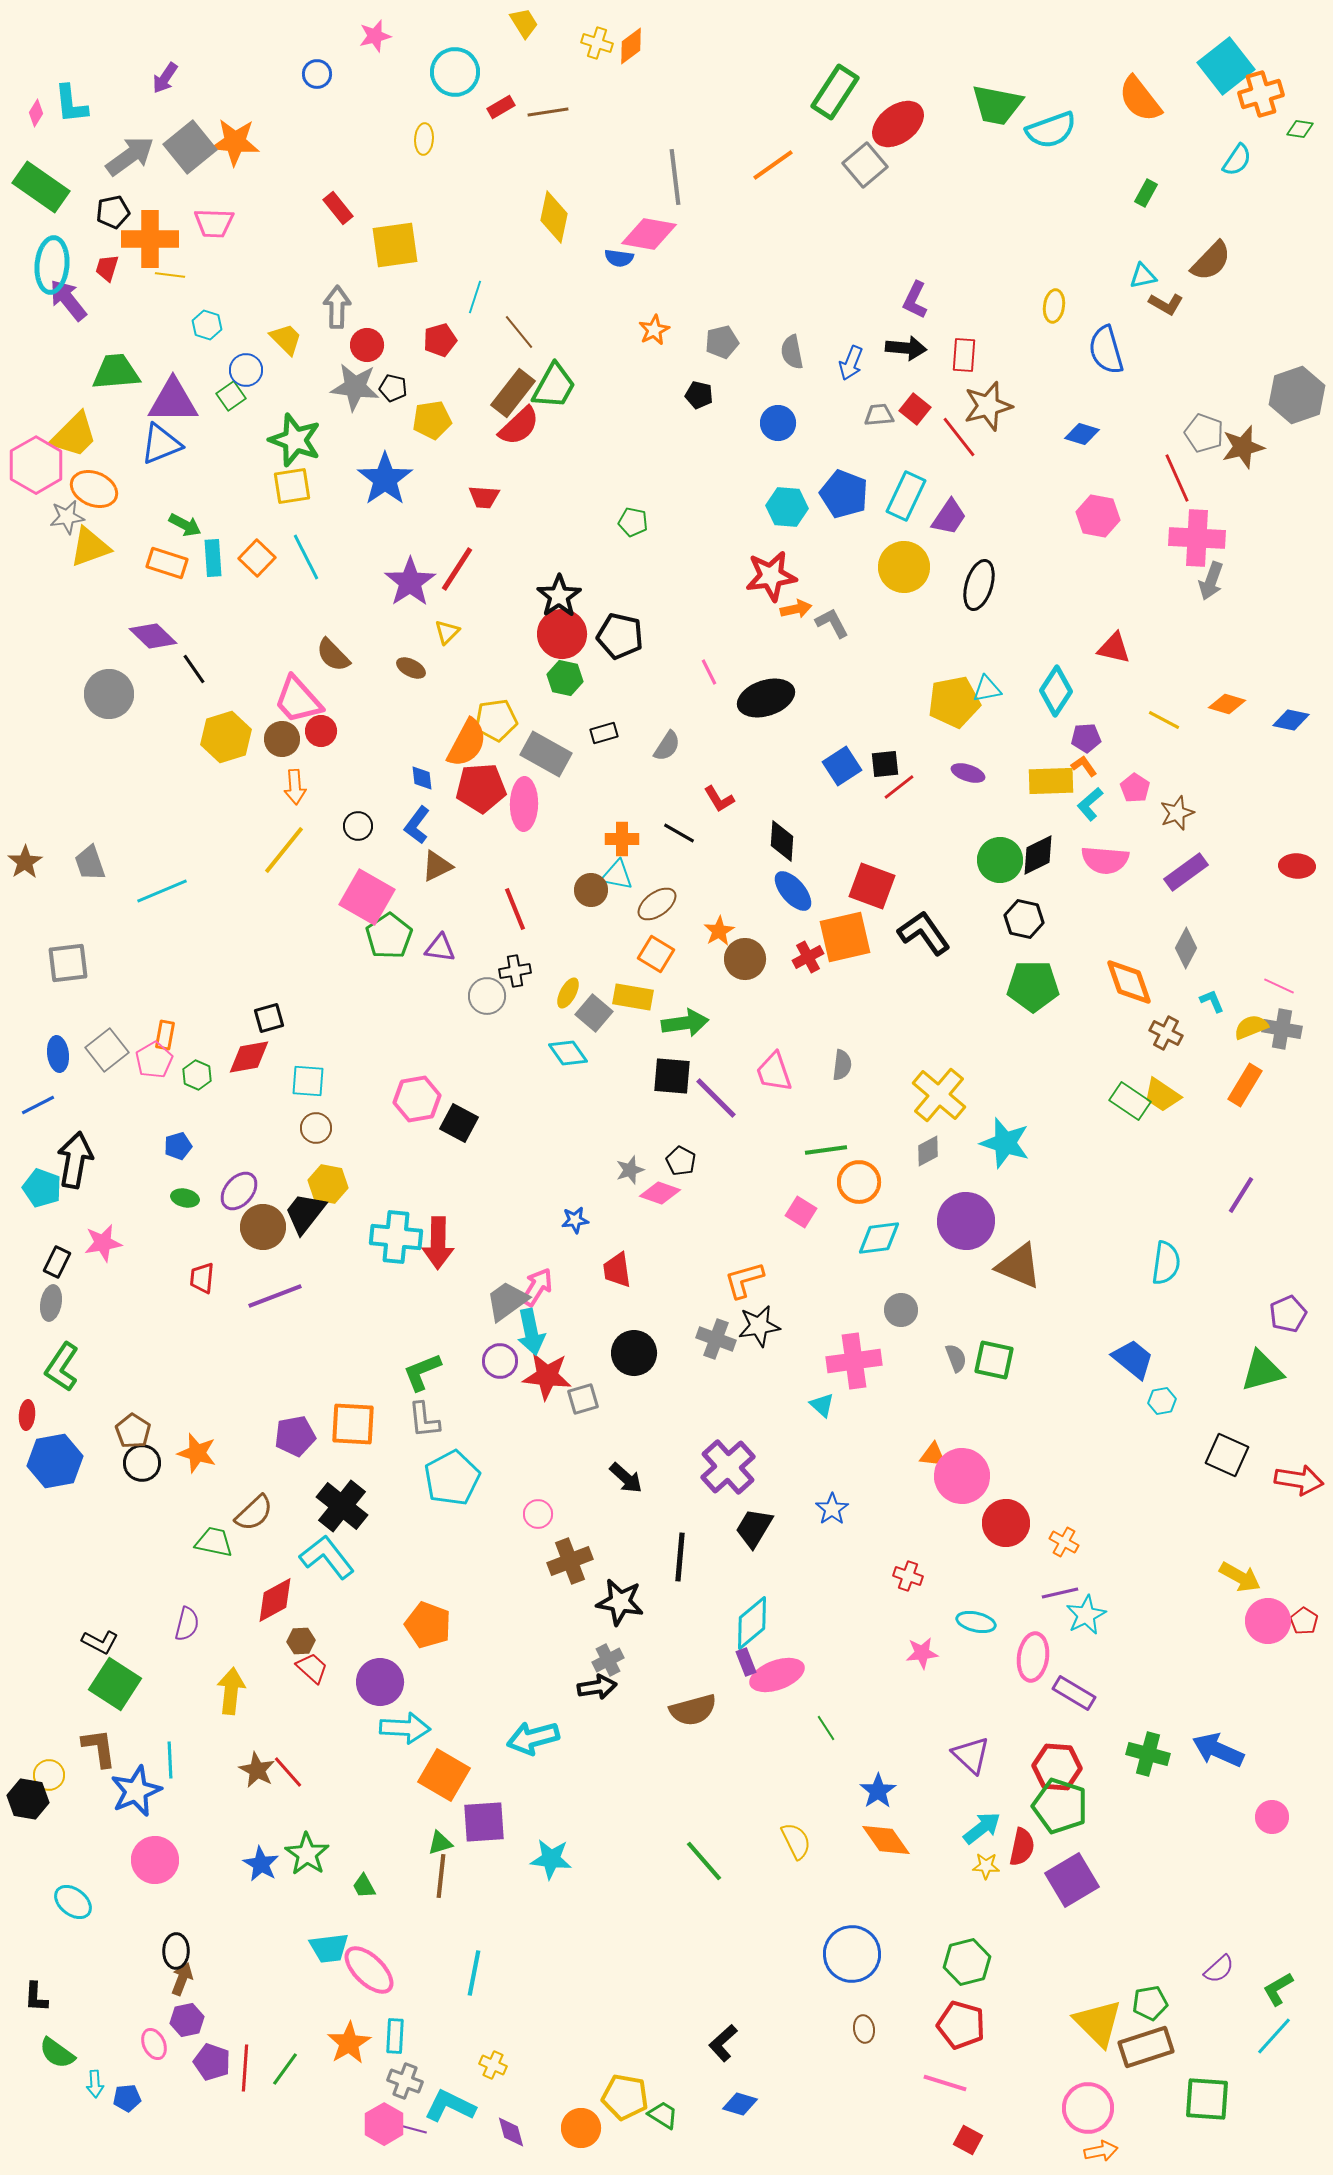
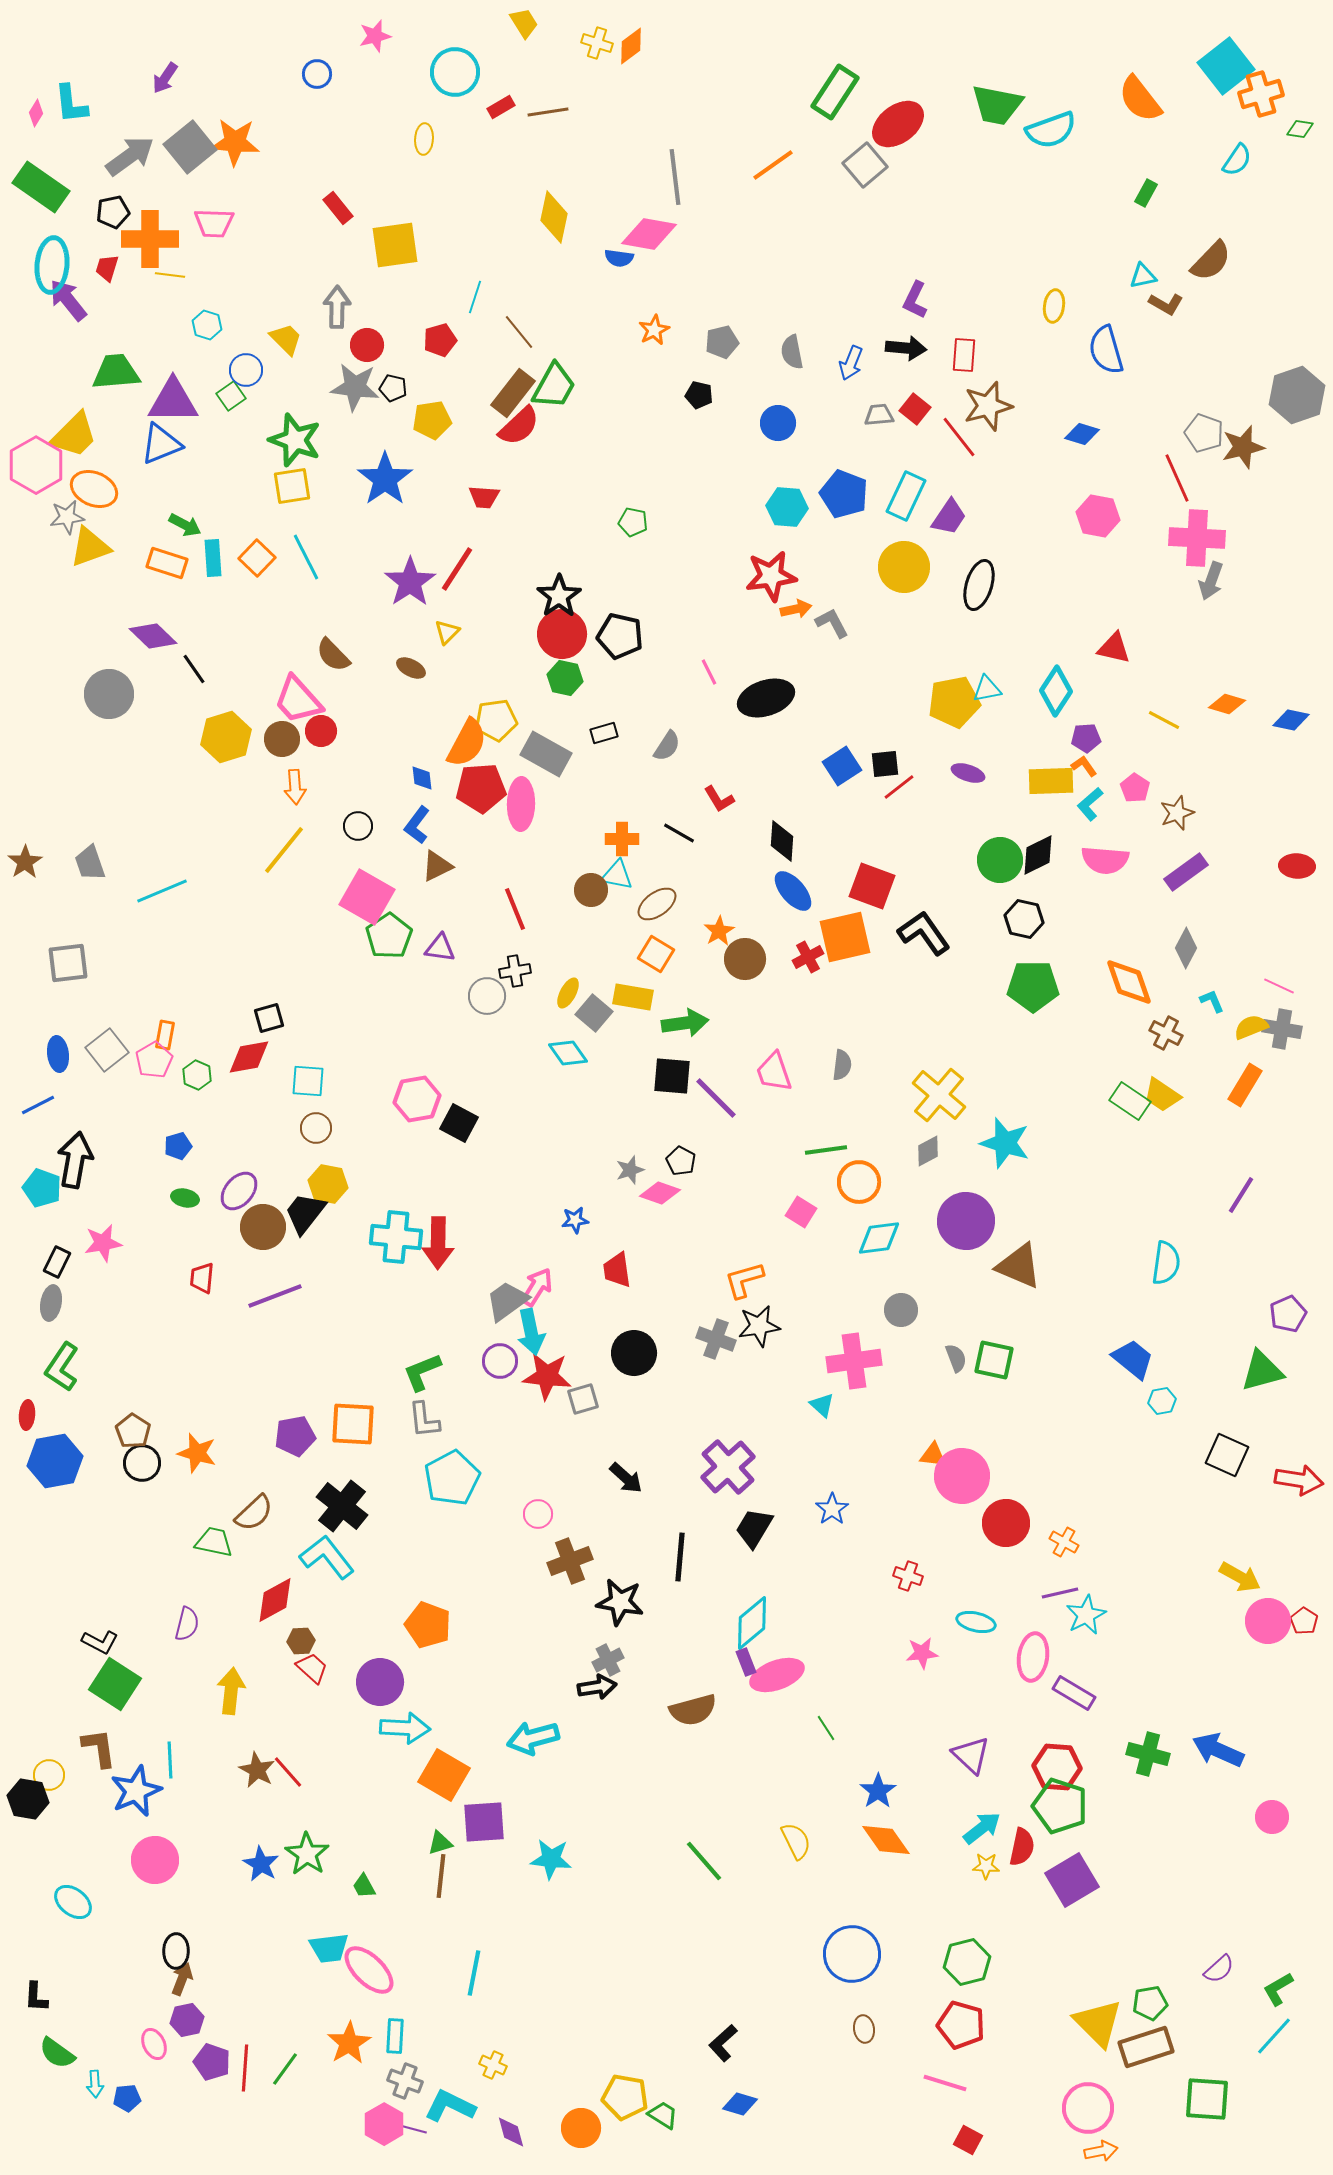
pink ellipse at (524, 804): moved 3 px left
